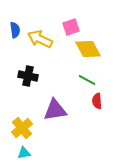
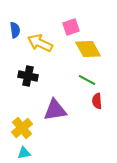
yellow arrow: moved 4 px down
